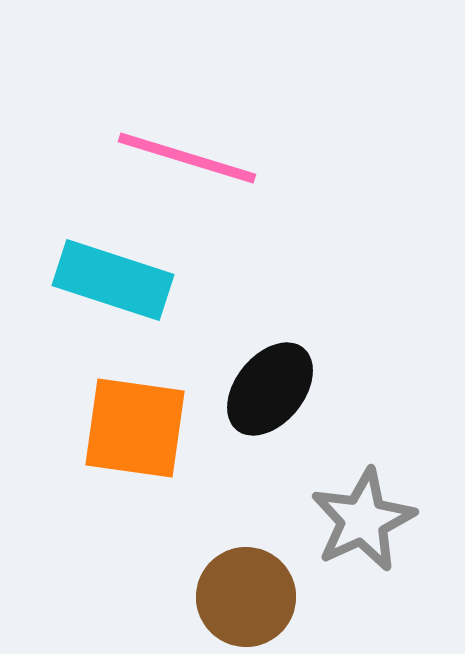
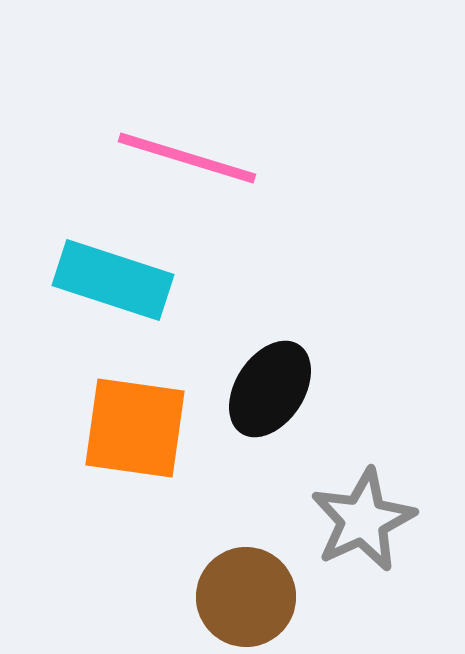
black ellipse: rotated 6 degrees counterclockwise
